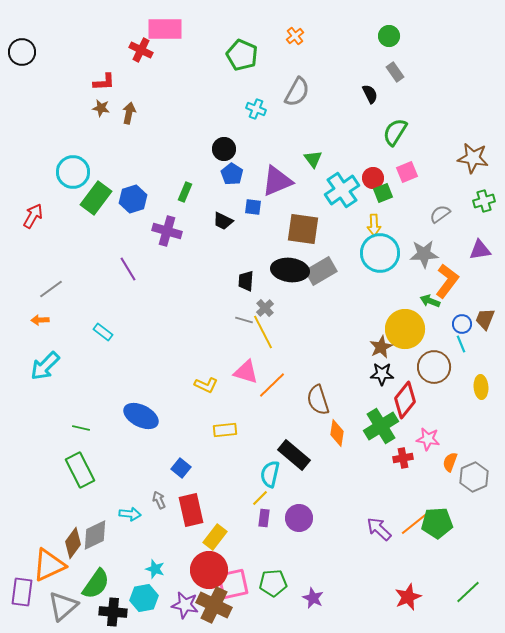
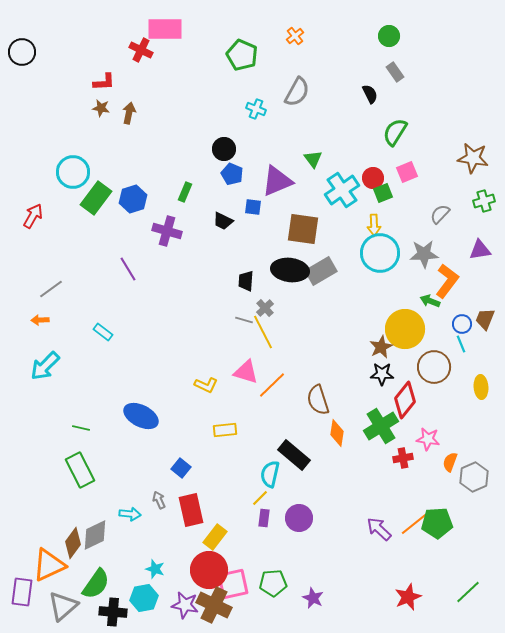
blue pentagon at (232, 174): rotated 10 degrees counterclockwise
gray semicircle at (440, 214): rotated 10 degrees counterclockwise
